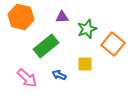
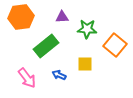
orange hexagon: rotated 20 degrees counterclockwise
green star: rotated 24 degrees clockwise
orange square: moved 2 px right, 1 px down
pink arrow: rotated 10 degrees clockwise
